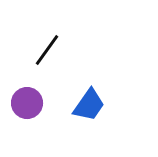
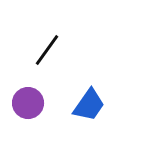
purple circle: moved 1 px right
